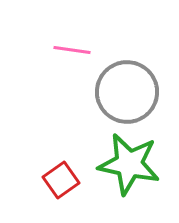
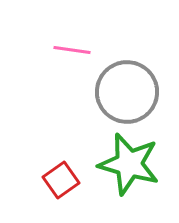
green star: rotated 4 degrees clockwise
